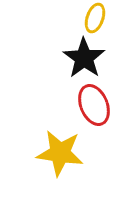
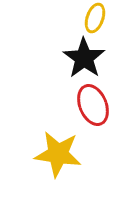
red ellipse: moved 1 px left
yellow star: moved 2 px left, 1 px down
